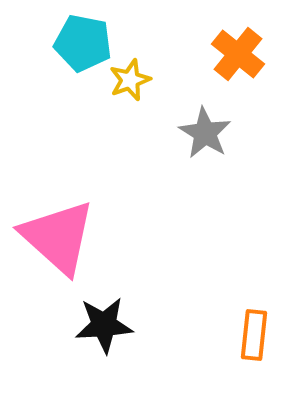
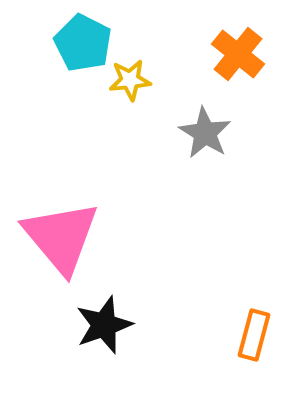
cyan pentagon: rotated 16 degrees clockwise
yellow star: rotated 15 degrees clockwise
pink triangle: moved 3 px right; rotated 8 degrees clockwise
black star: rotated 16 degrees counterclockwise
orange rectangle: rotated 9 degrees clockwise
